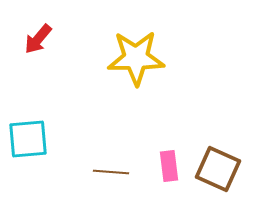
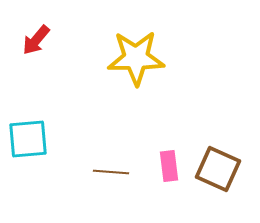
red arrow: moved 2 px left, 1 px down
